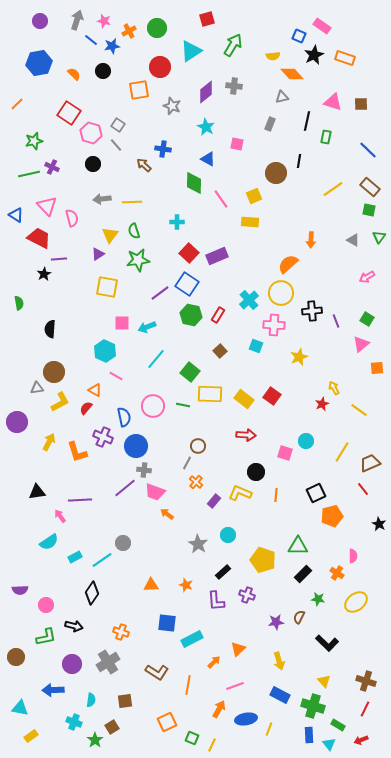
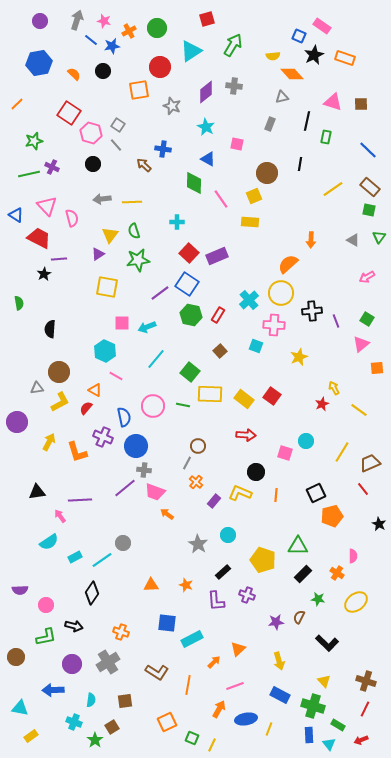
black line at (299, 161): moved 1 px right, 3 px down
brown circle at (276, 173): moved 9 px left
brown circle at (54, 372): moved 5 px right
